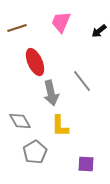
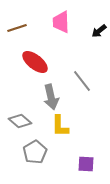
pink trapezoid: rotated 25 degrees counterclockwise
red ellipse: rotated 28 degrees counterclockwise
gray arrow: moved 4 px down
gray diamond: rotated 20 degrees counterclockwise
